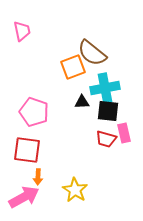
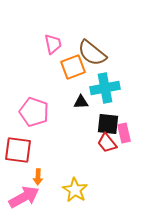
pink trapezoid: moved 31 px right, 13 px down
black triangle: moved 1 px left
black square: moved 13 px down
red trapezoid: moved 1 px right, 4 px down; rotated 35 degrees clockwise
red square: moved 9 px left
